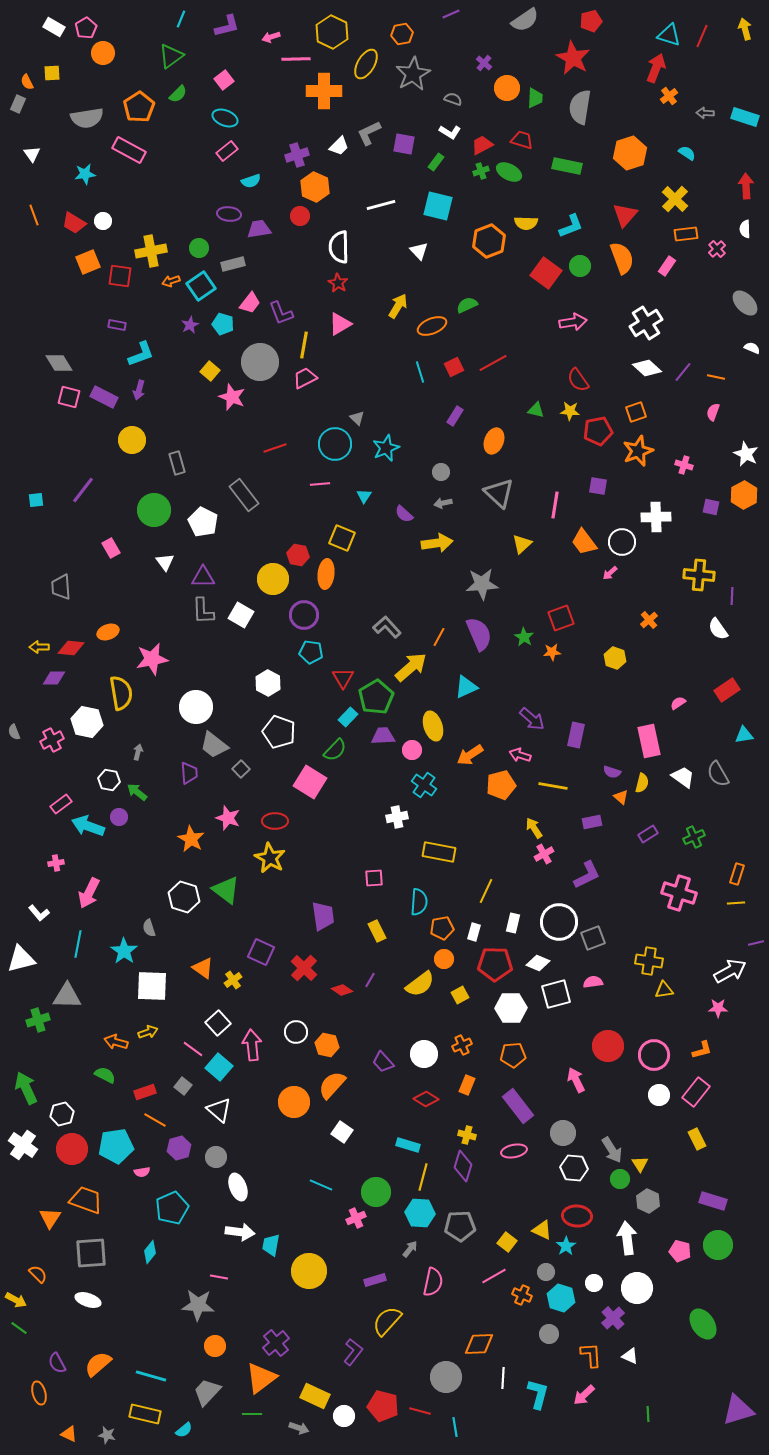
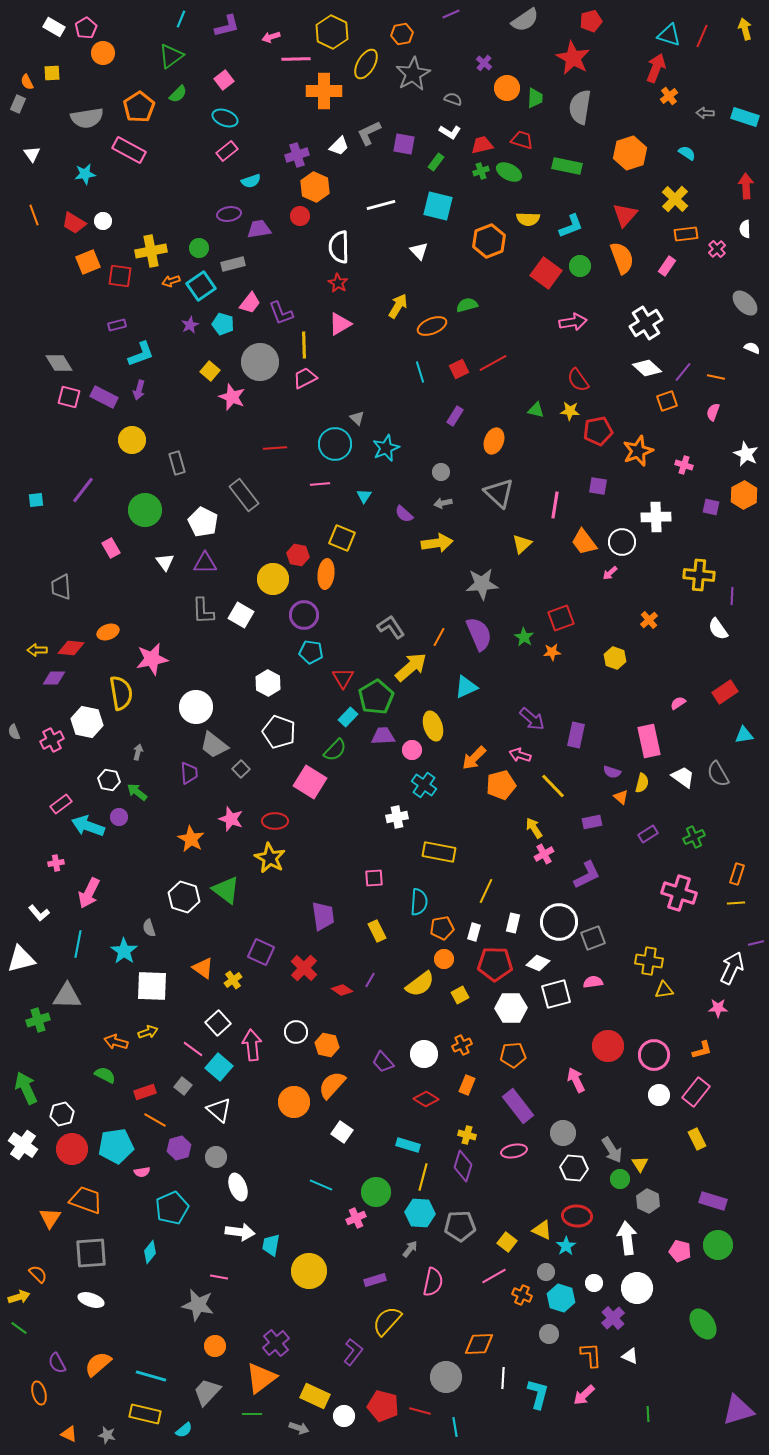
red trapezoid at (482, 145): rotated 15 degrees clockwise
purple ellipse at (229, 214): rotated 15 degrees counterclockwise
yellow semicircle at (526, 223): moved 2 px right, 4 px up
green semicircle at (467, 305): rotated 10 degrees clockwise
purple rectangle at (117, 325): rotated 24 degrees counterclockwise
yellow line at (304, 345): rotated 12 degrees counterclockwise
red square at (454, 367): moved 5 px right, 2 px down
orange square at (636, 412): moved 31 px right, 11 px up
red line at (275, 448): rotated 15 degrees clockwise
green circle at (154, 510): moved 9 px left
purple triangle at (203, 577): moved 2 px right, 14 px up
gray L-shape at (387, 627): moved 4 px right; rotated 8 degrees clockwise
yellow arrow at (39, 647): moved 2 px left, 3 px down
red rectangle at (727, 690): moved 2 px left, 2 px down
orange arrow at (470, 755): moved 4 px right, 3 px down; rotated 12 degrees counterclockwise
yellow line at (553, 786): rotated 36 degrees clockwise
pink star at (228, 818): moved 3 px right, 1 px down
white arrow at (730, 971): moved 2 px right, 3 px up; rotated 36 degrees counterclockwise
yellow arrow at (16, 1300): moved 3 px right, 3 px up; rotated 45 degrees counterclockwise
white ellipse at (88, 1300): moved 3 px right
gray star at (198, 1305): rotated 8 degrees clockwise
